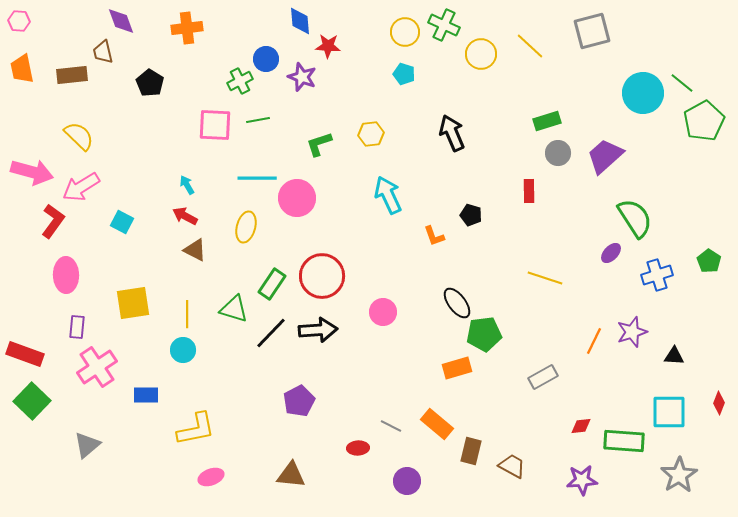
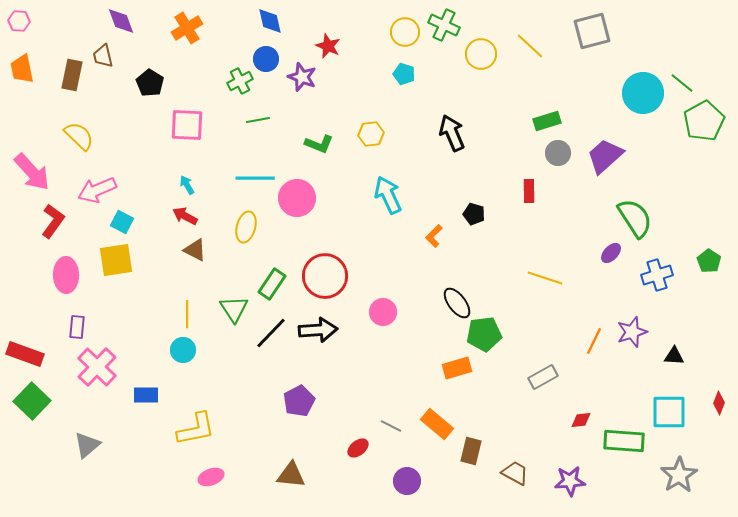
blue diamond at (300, 21): moved 30 px left; rotated 8 degrees counterclockwise
orange cross at (187, 28): rotated 24 degrees counterclockwise
red star at (328, 46): rotated 20 degrees clockwise
brown trapezoid at (103, 52): moved 4 px down
brown rectangle at (72, 75): rotated 72 degrees counterclockwise
pink square at (215, 125): moved 28 px left
green L-shape at (319, 144): rotated 140 degrees counterclockwise
pink arrow at (32, 172): rotated 33 degrees clockwise
cyan line at (257, 178): moved 2 px left
pink arrow at (81, 187): moved 16 px right, 3 px down; rotated 9 degrees clockwise
black pentagon at (471, 215): moved 3 px right, 1 px up
orange L-shape at (434, 236): rotated 65 degrees clockwise
red circle at (322, 276): moved 3 px right
yellow square at (133, 303): moved 17 px left, 43 px up
green triangle at (234, 309): rotated 40 degrees clockwise
pink cross at (97, 367): rotated 12 degrees counterclockwise
red diamond at (581, 426): moved 6 px up
red ellipse at (358, 448): rotated 35 degrees counterclockwise
brown trapezoid at (512, 466): moved 3 px right, 7 px down
purple star at (582, 480): moved 12 px left, 1 px down
